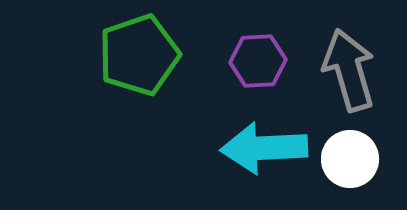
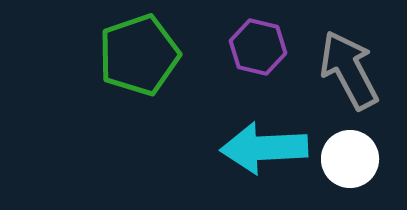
purple hexagon: moved 14 px up; rotated 16 degrees clockwise
gray arrow: rotated 12 degrees counterclockwise
